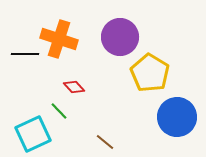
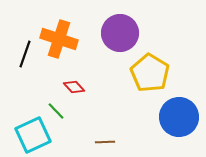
purple circle: moved 4 px up
black line: rotated 72 degrees counterclockwise
green line: moved 3 px left
blue circle: moved 2 px right
cyan square: moved 1 px down
brown line: rotated 42 degrees counterclockwise
